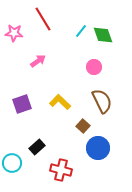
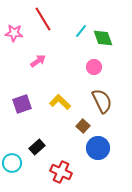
green diamond: moved 3 px down
red cross: moved 2 px down; rotated 10 degrees clockwise
